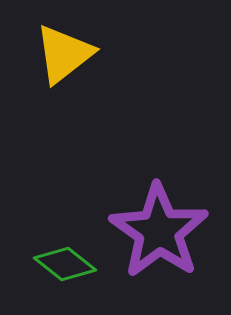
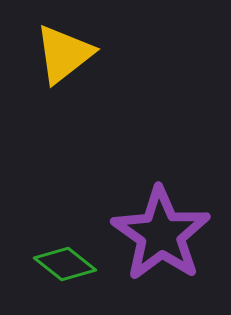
purple star: moved 2 px right, 3 px down
